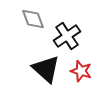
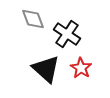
black cross: moved 2 px up; rotated 20 degrees counterclockwise
red star: moved 3 px up; rotated 15 degrees clockwise
